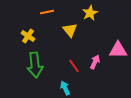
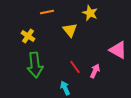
yellow star: rotated 21 degrees counterclockwise
pink triangle: rotated 30 degrees clockwise
pink arrow: moved 9 px down
red line: moved 1 px right, 1 px down
